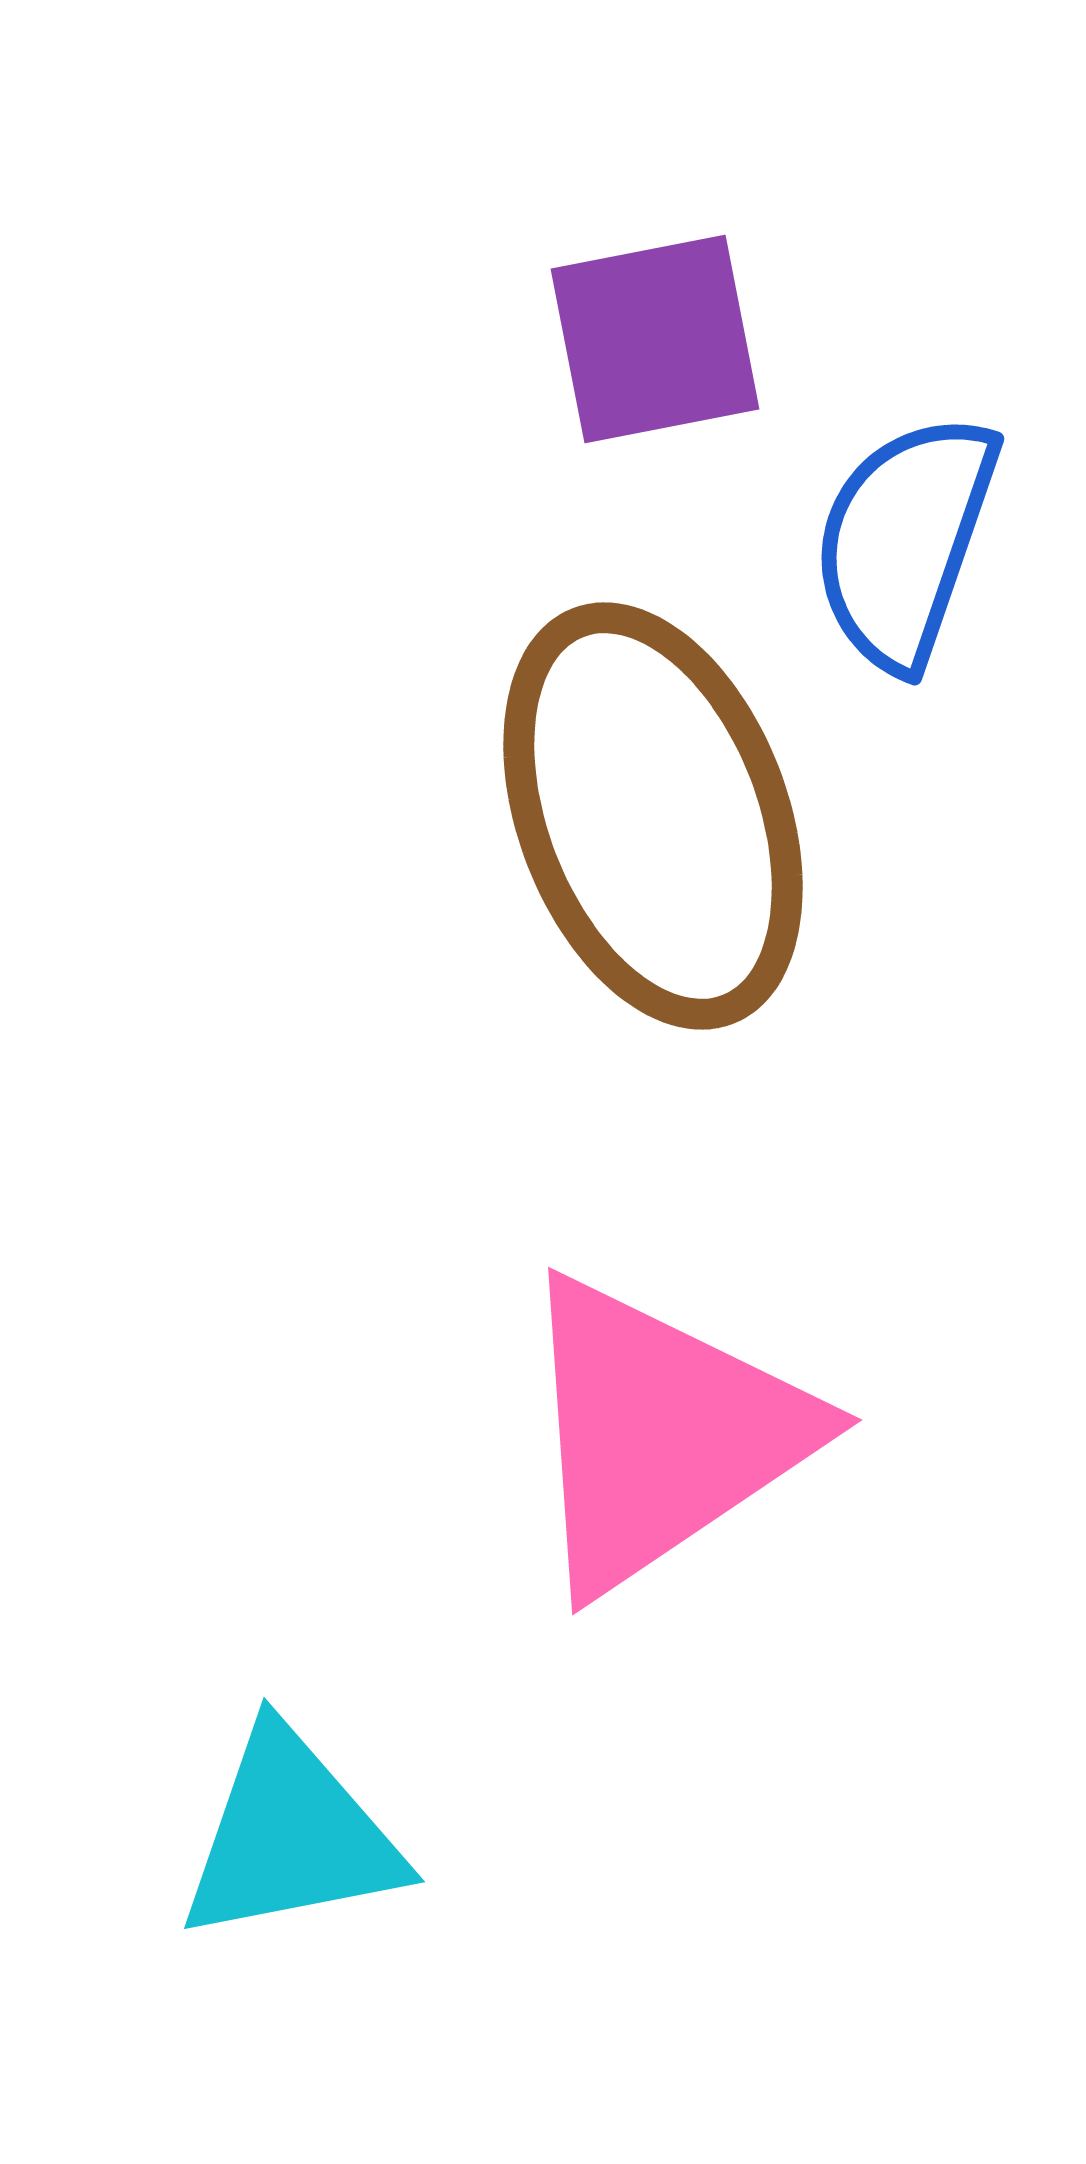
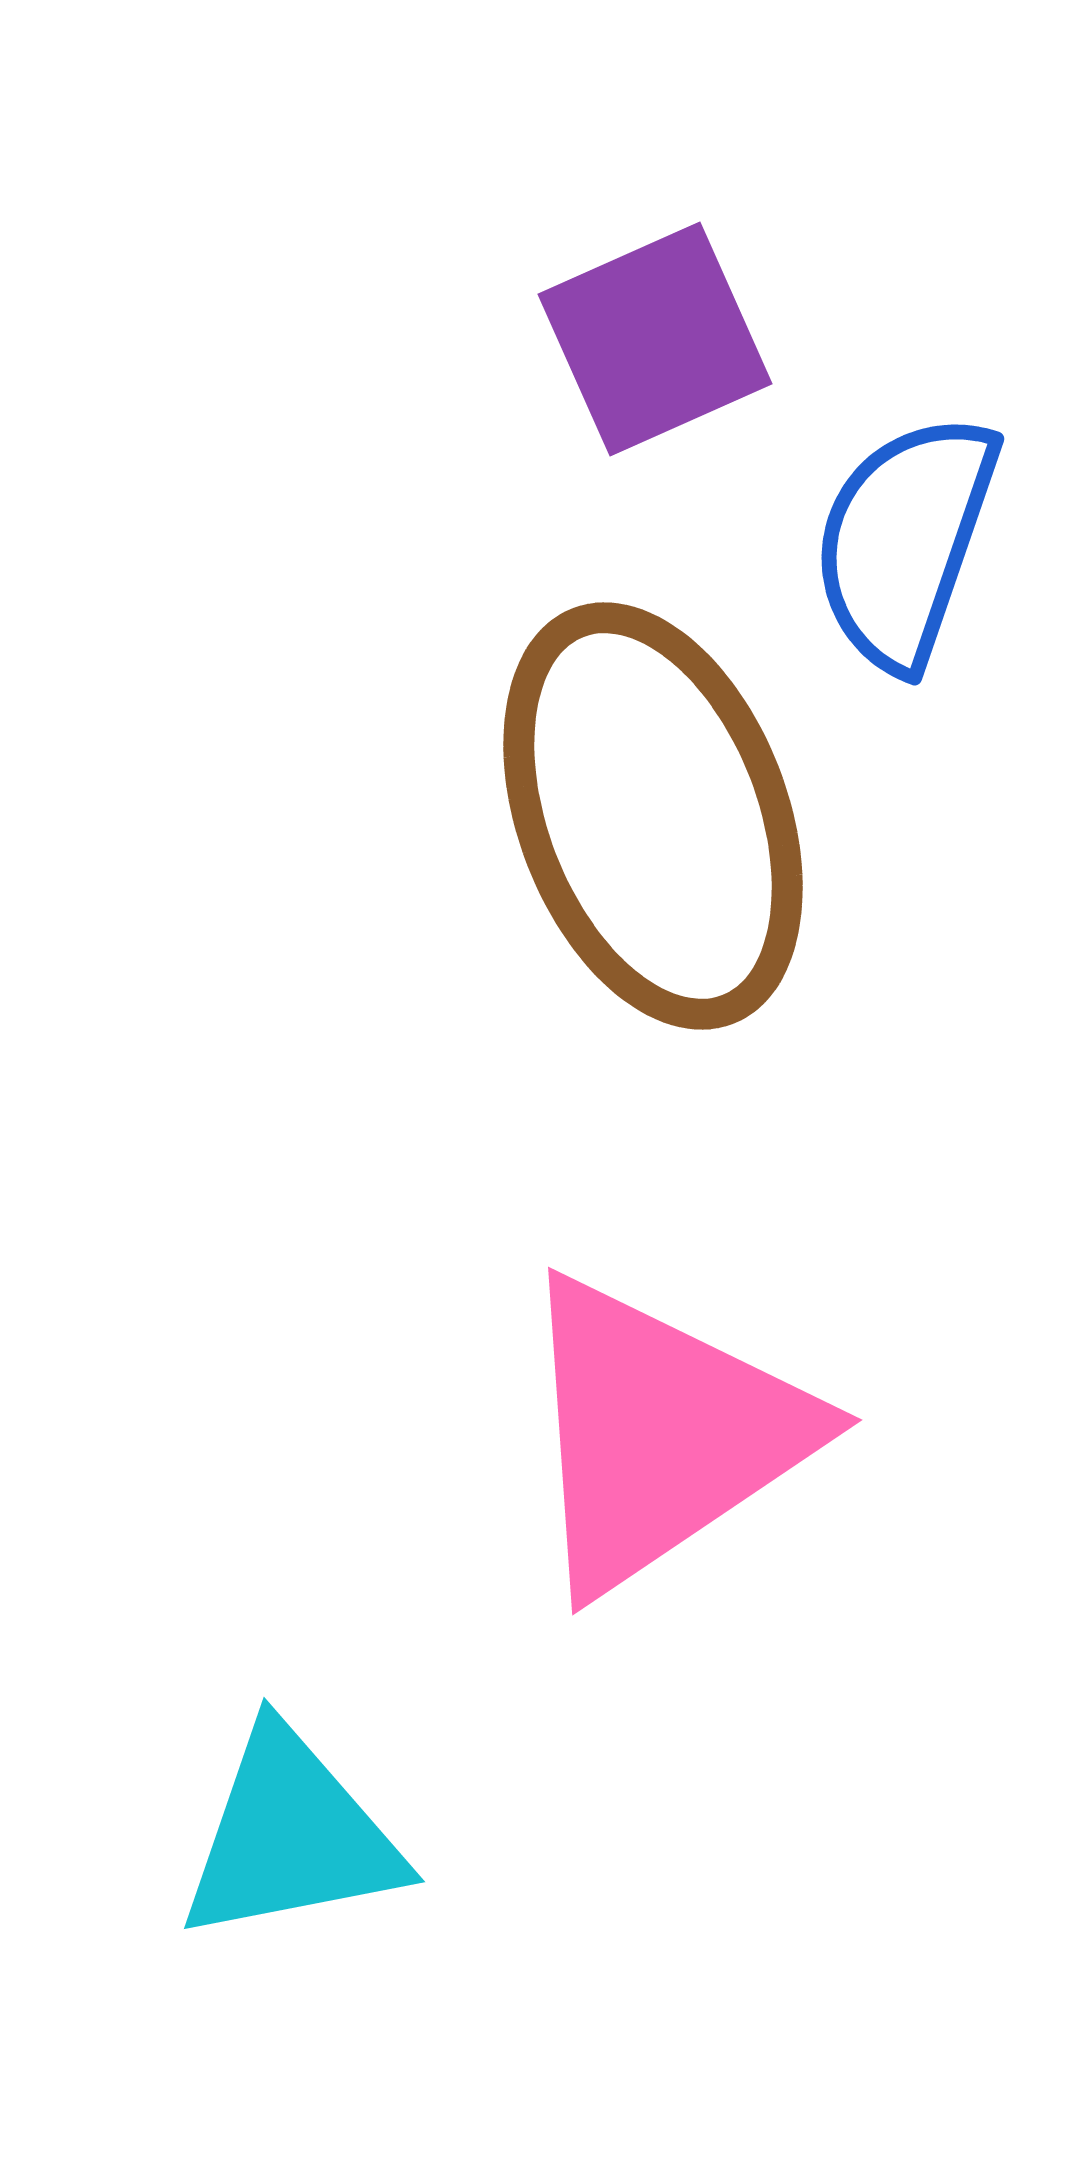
purple square: rotated 13 degrees counterclockwise
